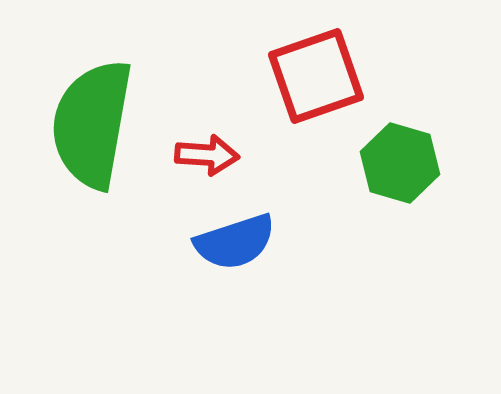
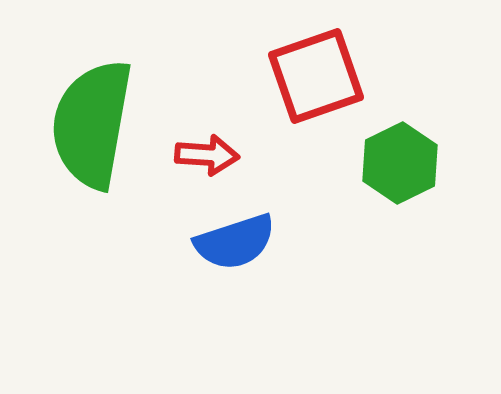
green hexagon: rotated 18 degrees clockwise
